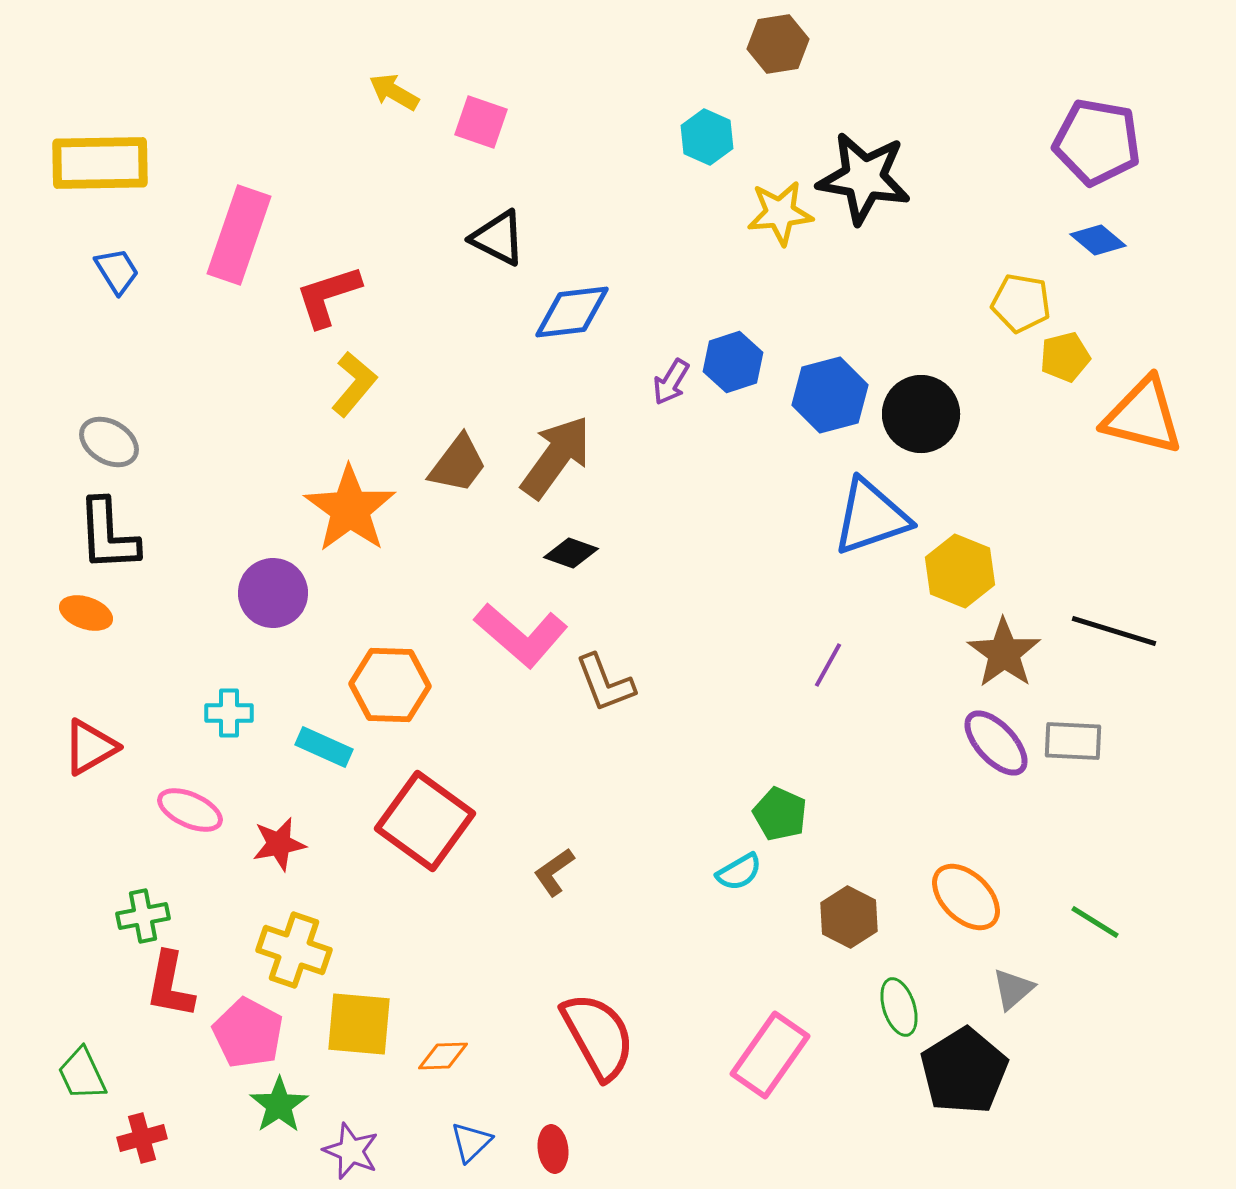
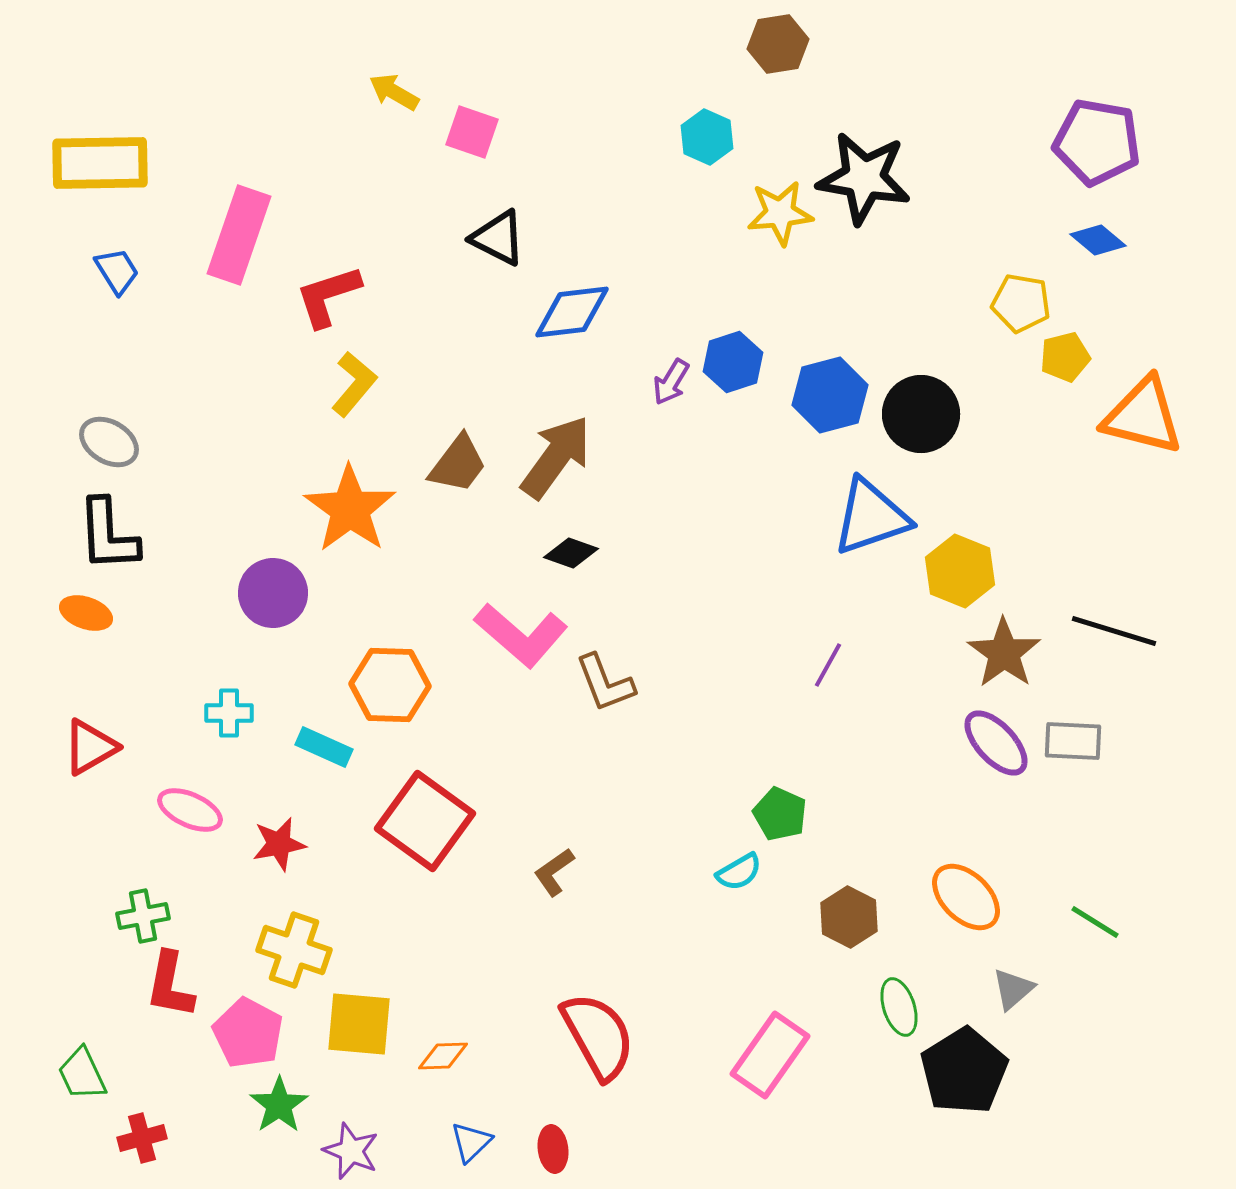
pink square at (481, 122): moved 9 px left, 10 px down
